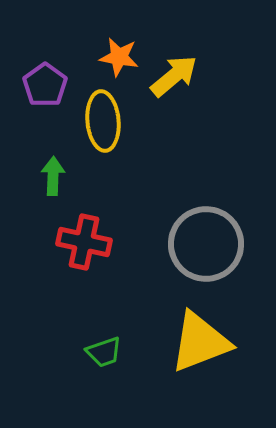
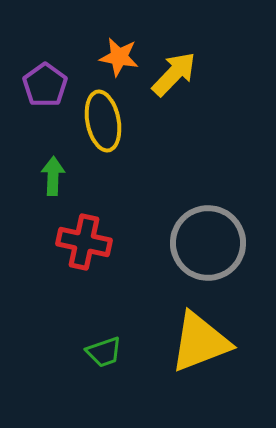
yellow arrow: moved 2 px up; rotated 6 degrees counterclockwise
yellow ellipse: rotated 6 degrees counterclockwise
gray circle: moved 2 px right, 1 px up
